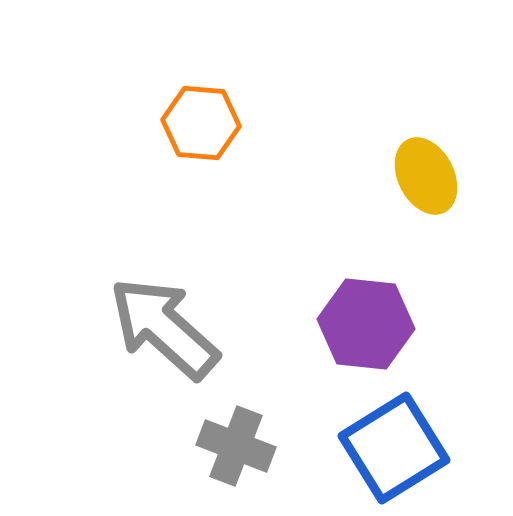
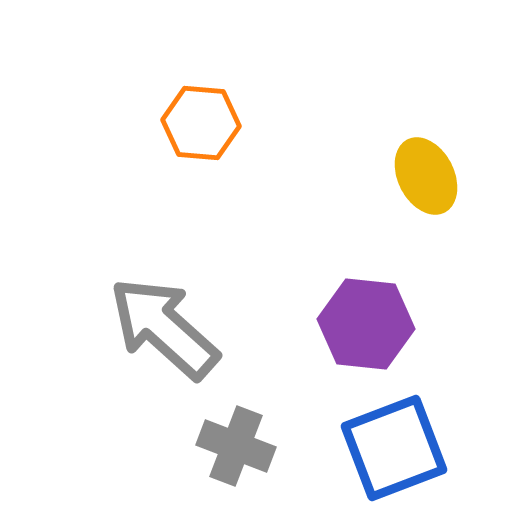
blue square: rotated 11 degrees clockwise
